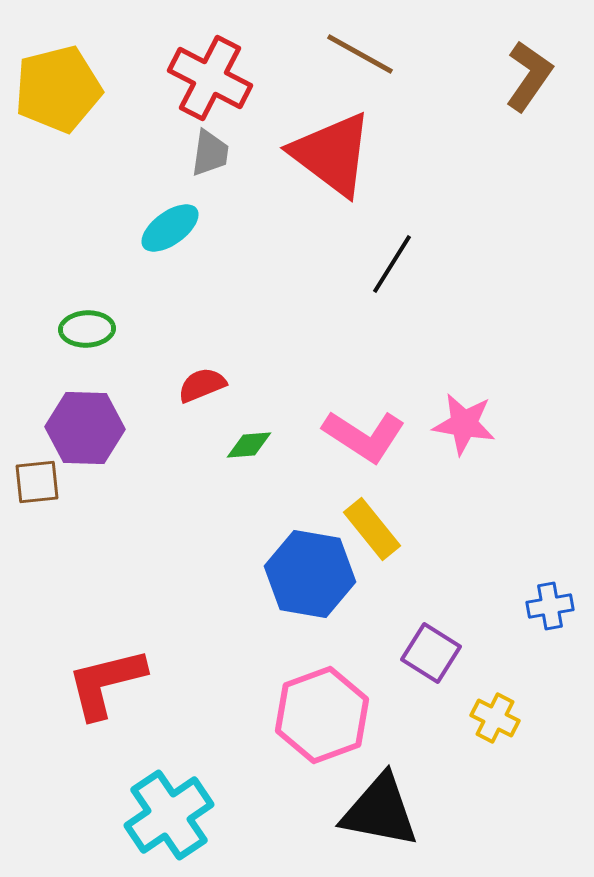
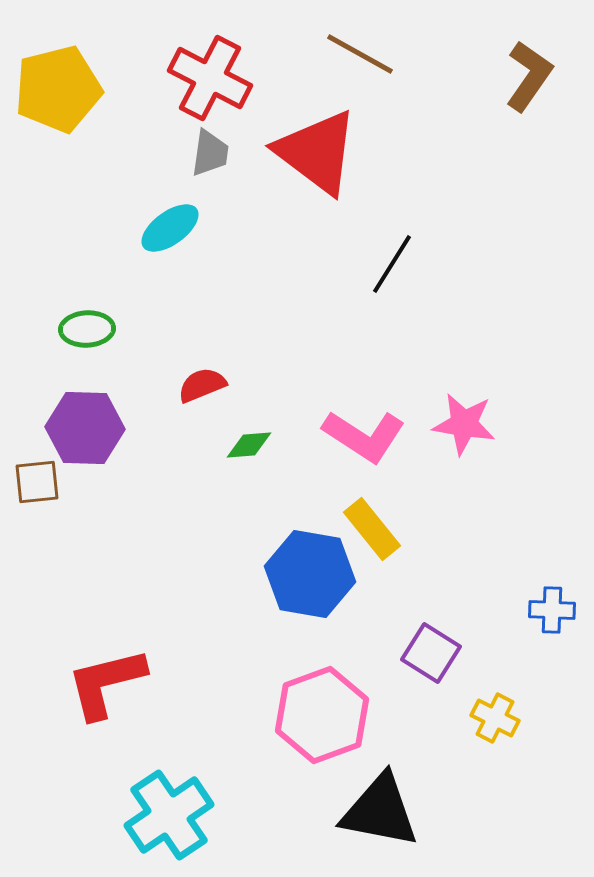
red triangle: moved 15 px left, 2 px up
blue cross: moved 2 px right, 4 px down; rotated 12 degrees clockwise
